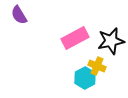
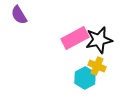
black star: moved 12 px left, 1 px up
